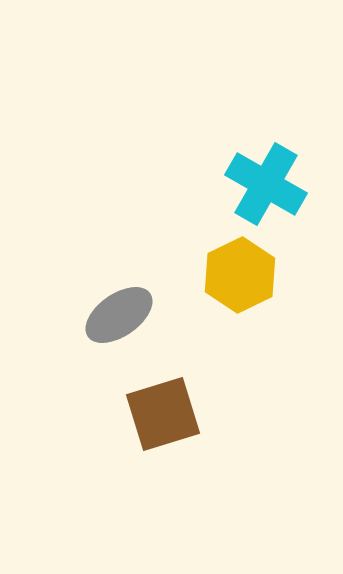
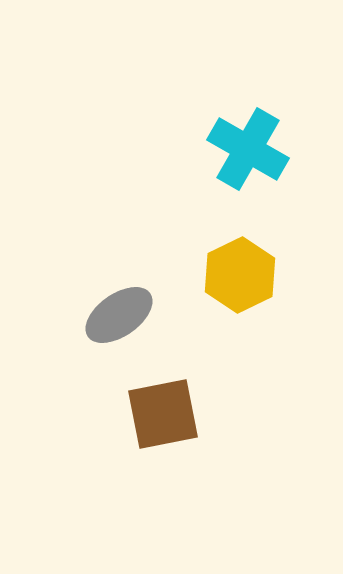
cyan cross: moved 18 px left, 35 px up
brown square: rotated 6 degrees clockwise
